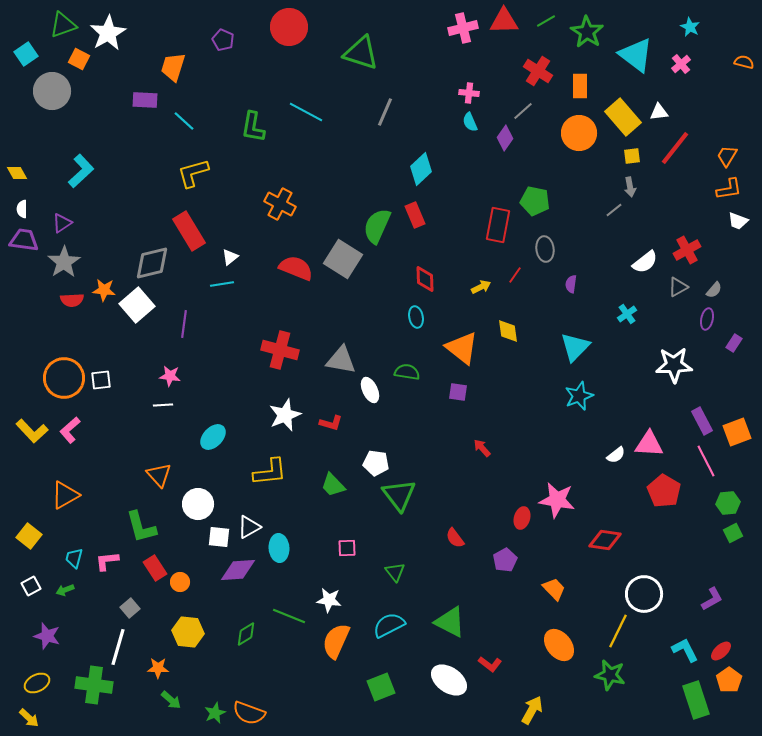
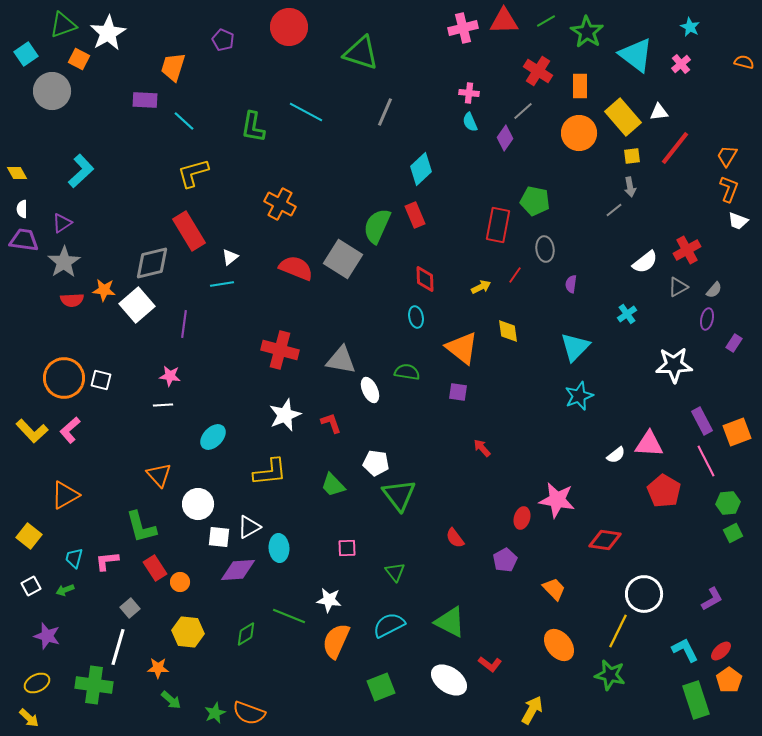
orange L-shape at (729, 189): rotated 60 degrees counterclockwise
white square at (101, 380): rotated 20 degrees clockwise
red L-shape at (331, 423): rotated 125 degrees counterclockwise
